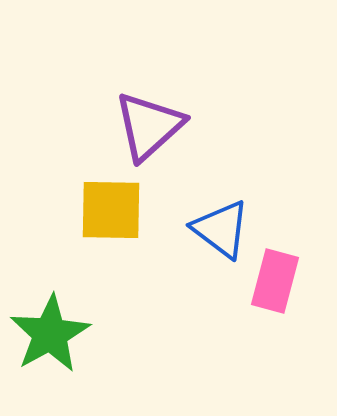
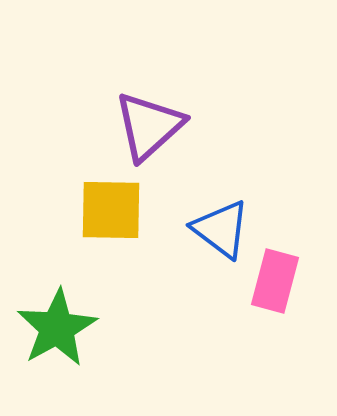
green star: moved 7 px right, 6 px up
